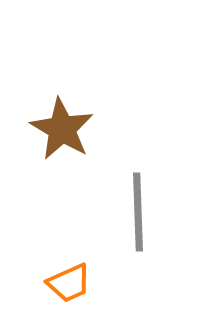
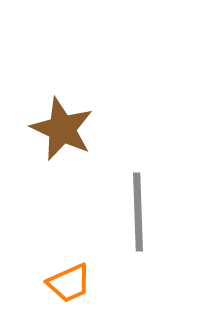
brown star: rotated 6 degrees counterclockwise
